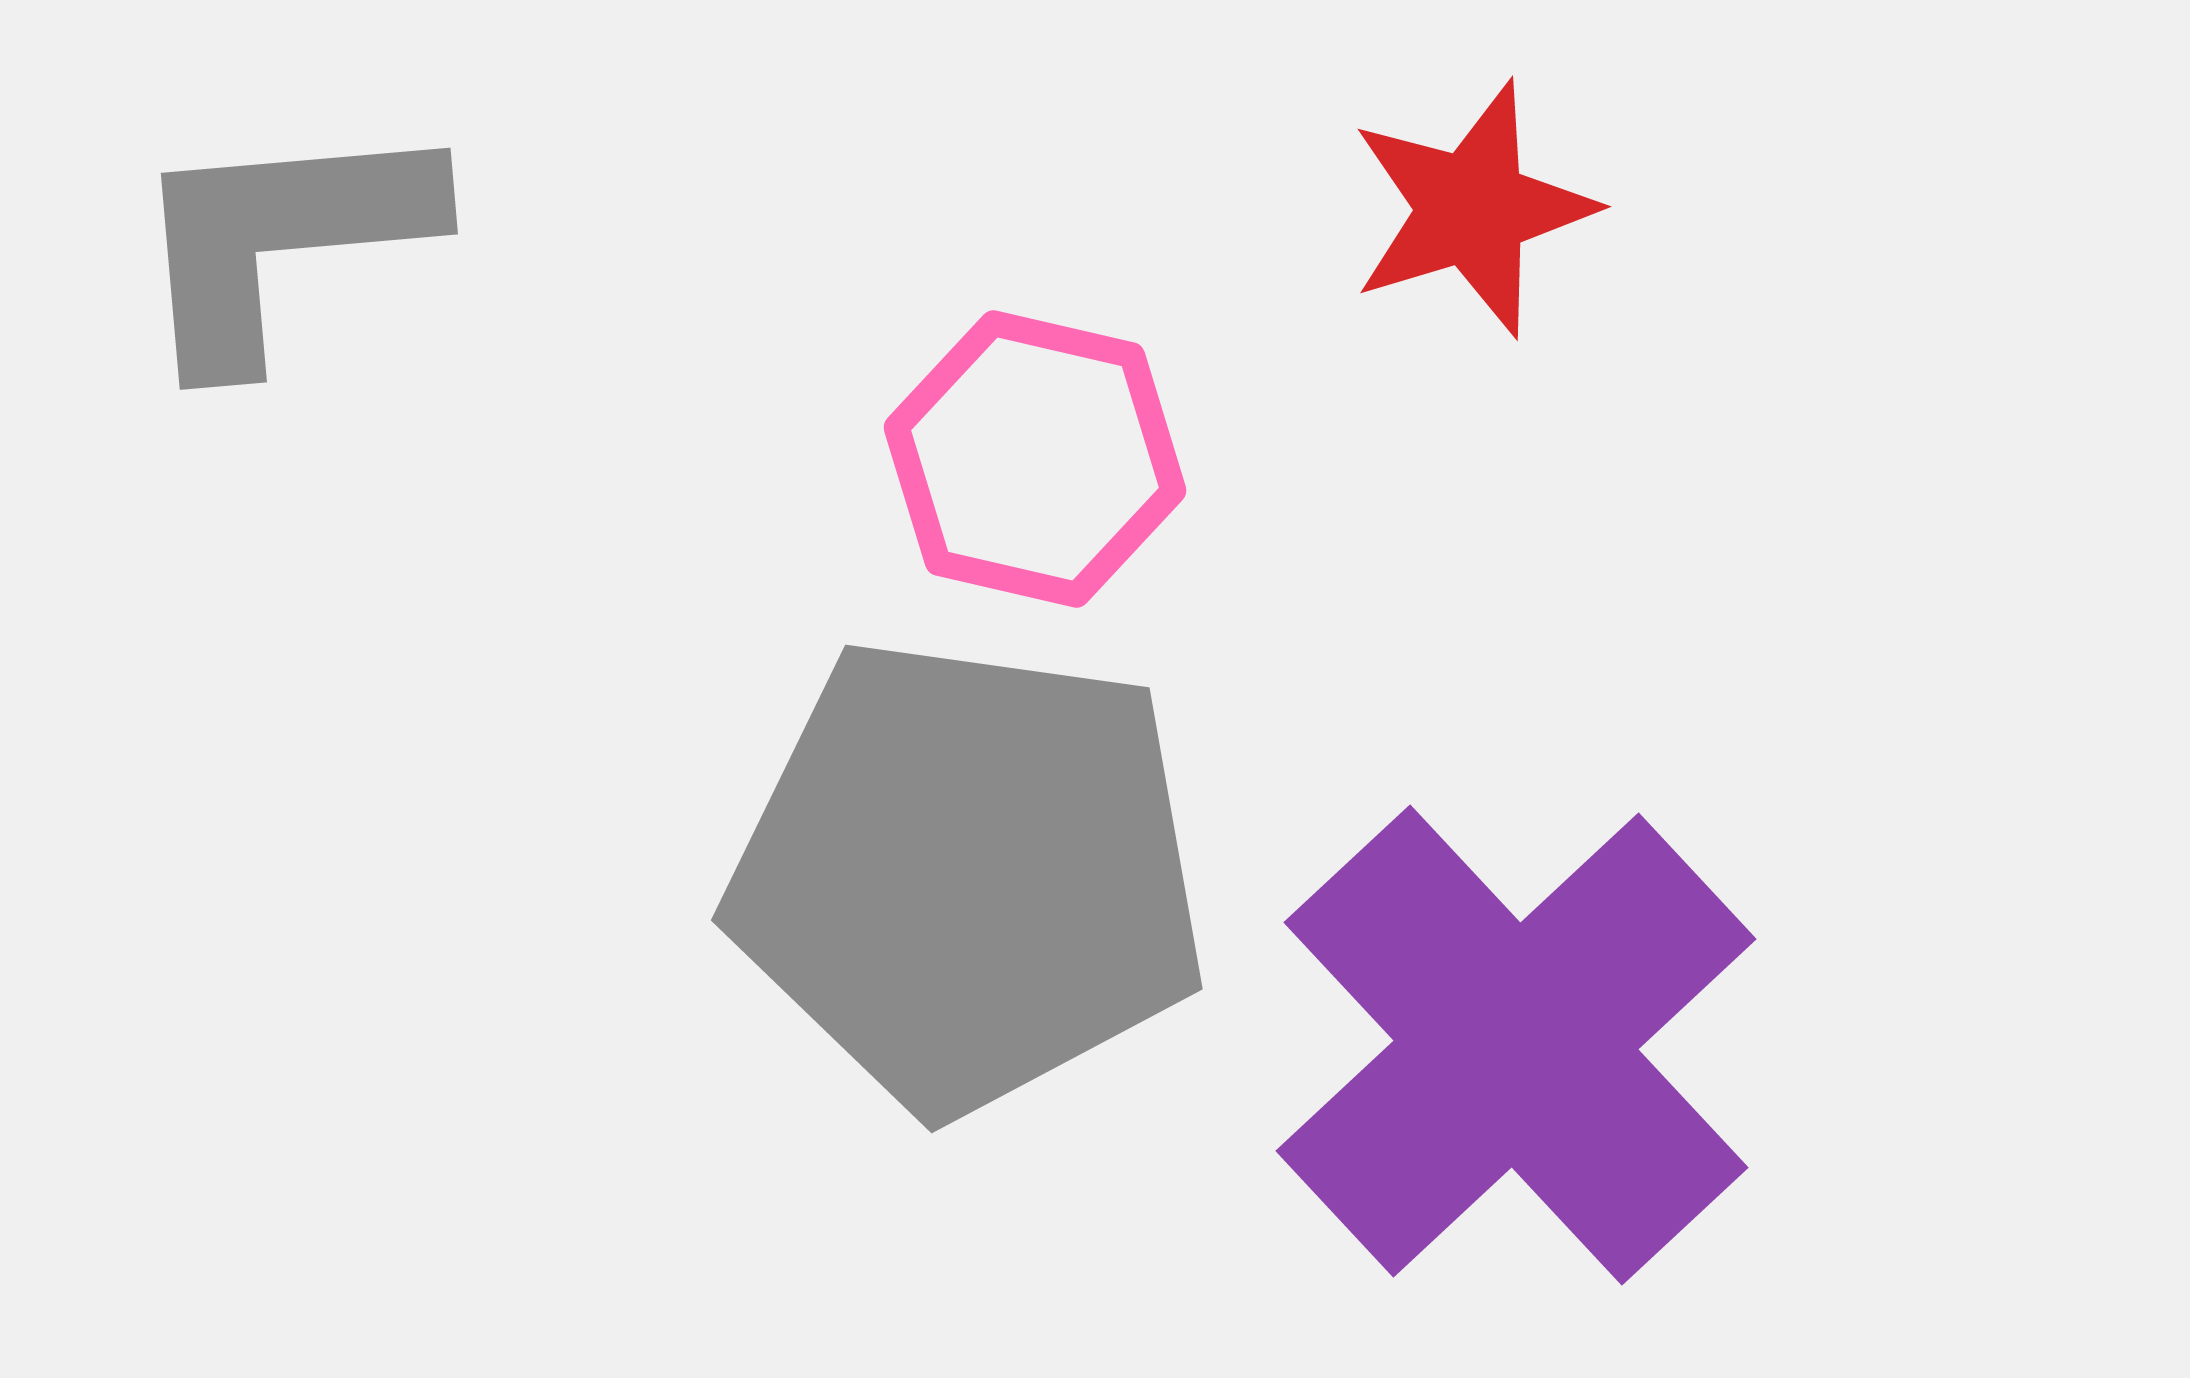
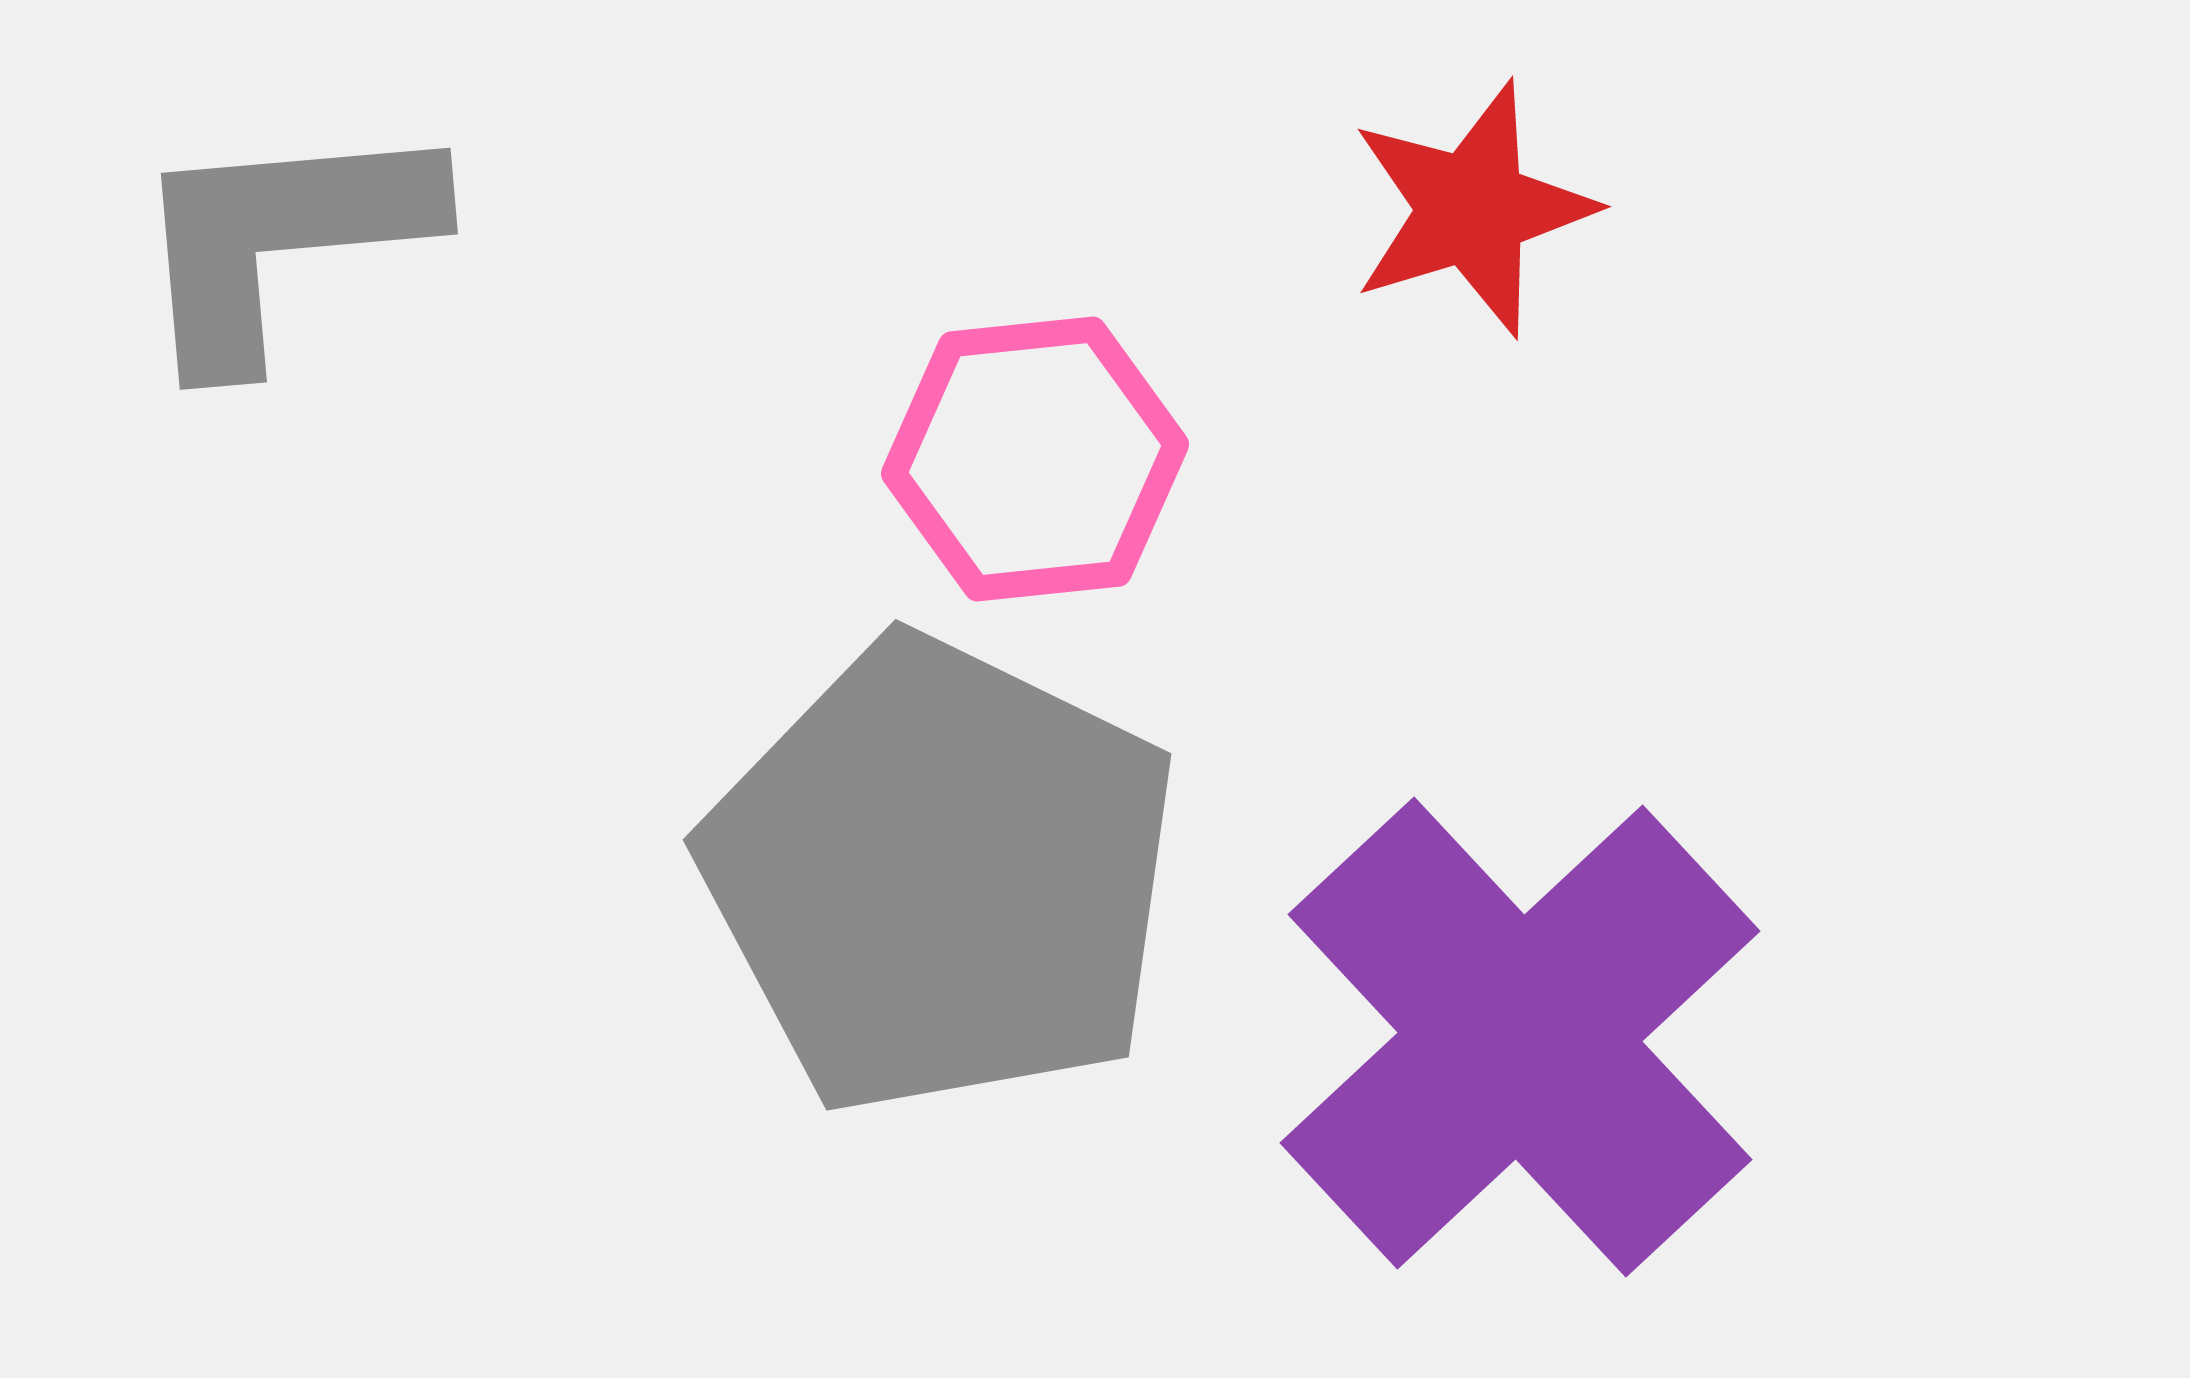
pink hexagon: rotated 19 degrees counterclockwise
gray pentagon: moved 27 px left, 1 px down; rotated 18 degrees clockwise
purple cross: moved 4 px right, 8 px up
